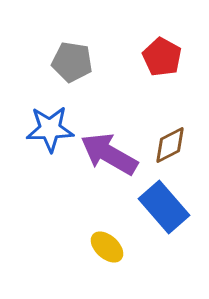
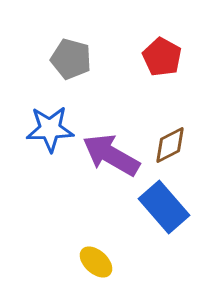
gray pentagon: moved 1 px left, 3 px up; rotated 6 degrees clockwise
purple arrow: moved 2 px right, 1 px down
yellow ellipse: moved 11 px left, 15 px down
